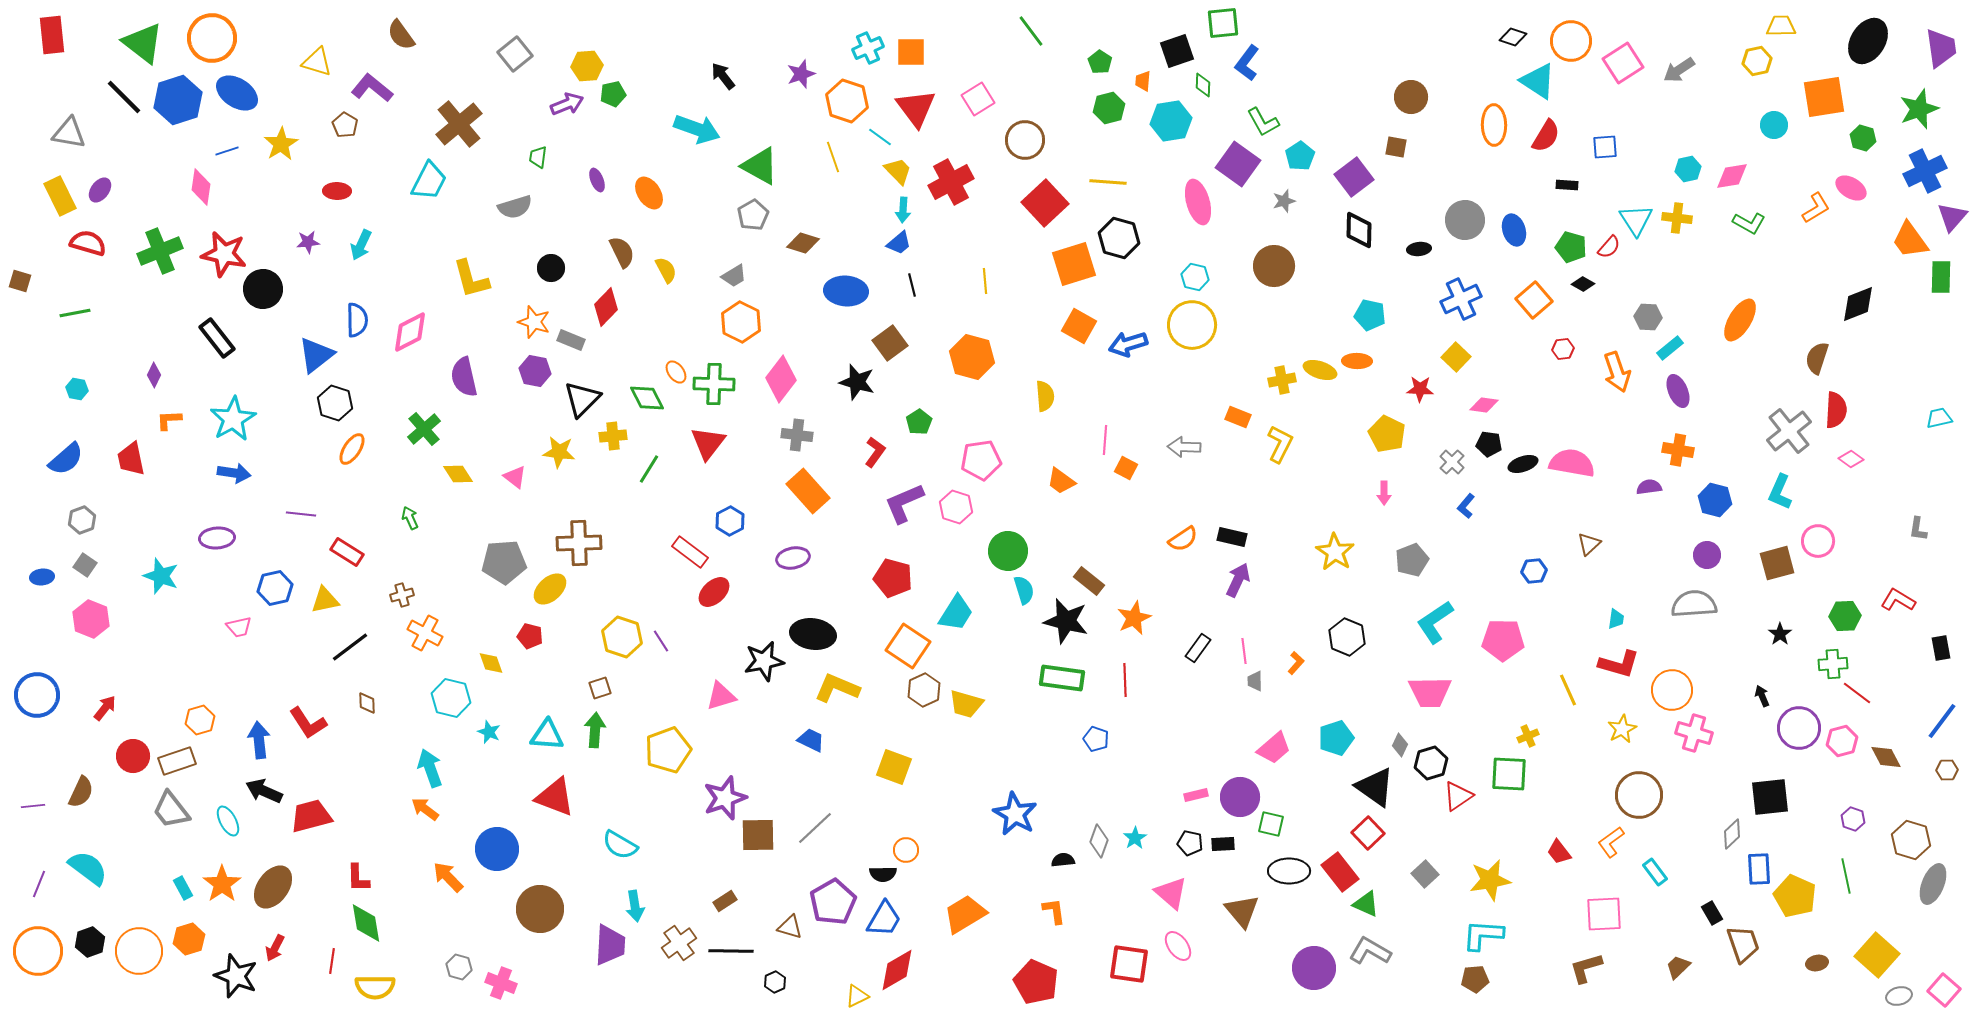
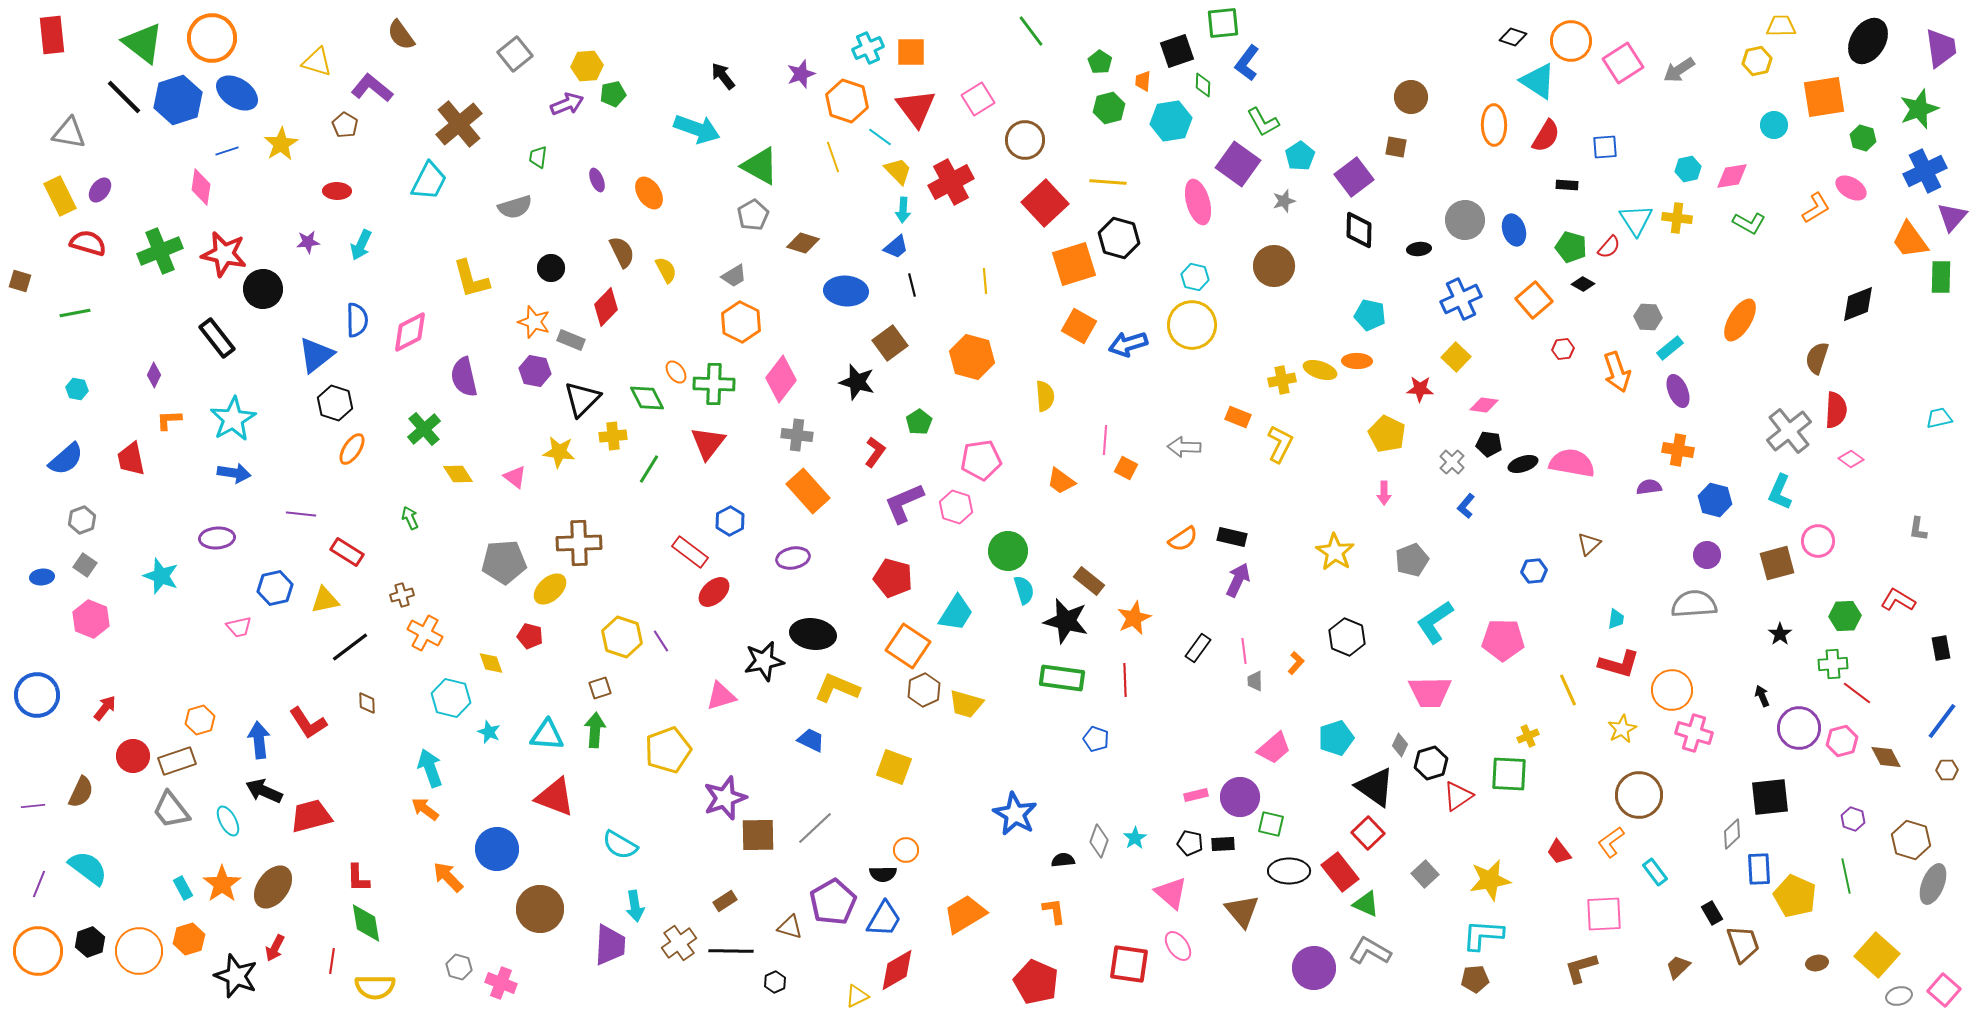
blue trapezoid at (899, 243): moved 3 px left, 4 px down
brown L-shape at (1586, 968): moved 5 px left
